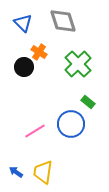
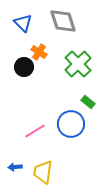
blue arrow: moved 1 px left, 5 px up; rotated 40 degrees counterclockwise
